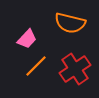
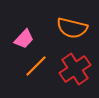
orange semicircle: moved 2 px right, 5 px down
pink trapezoid: moved 3 px left
